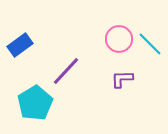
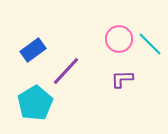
blue rectangle: moved 13 px right, 5 px down
